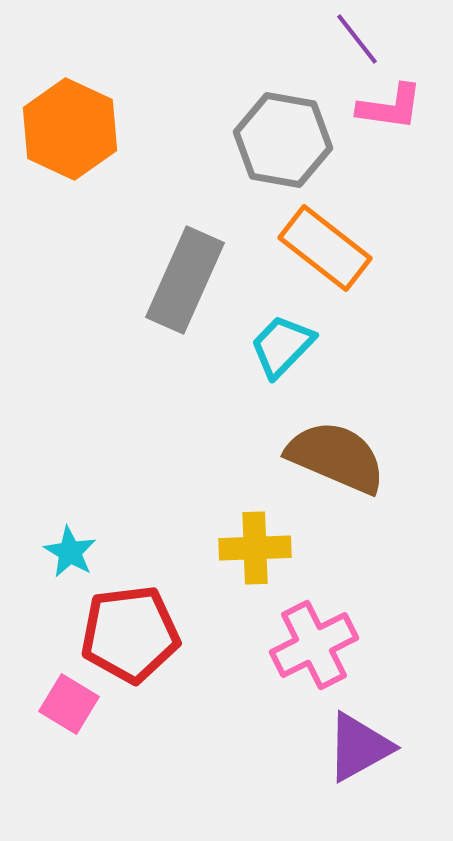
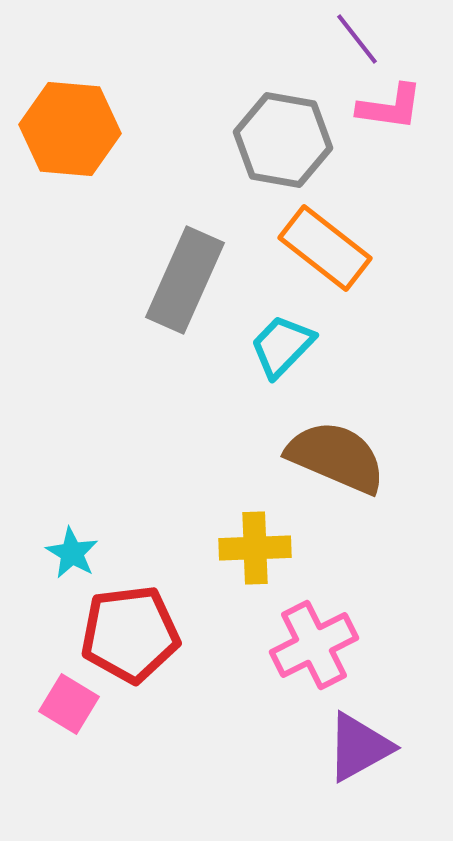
orange hexagon: rotated 20 degrees counterclockwise
cyan star: moved 2 px right, 1 px down
